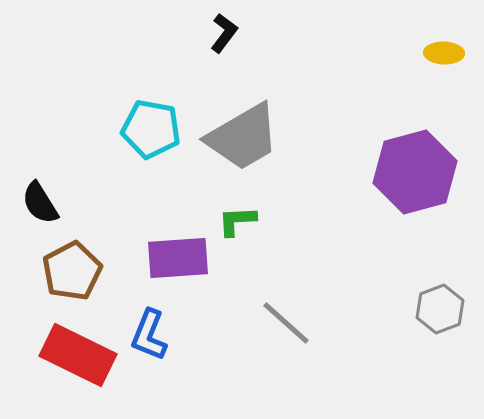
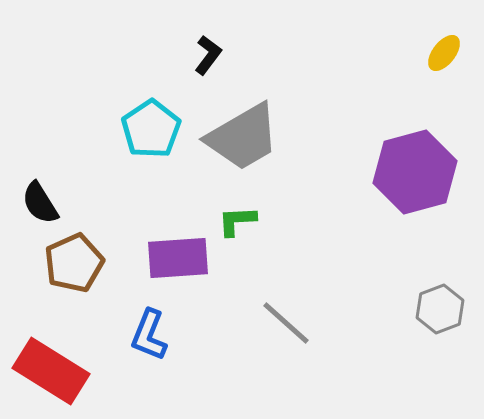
black L-shape: moved 16 px left, 22 px down
yellow ellipse: rotated 54 degrees counterclockwise
cyan pentagon: rotated 28 degrees clockwise
brown pentagon: moved 2 px right, 8 px up; rotated 4 degrees clockwise
red rectangle: moved 27 px left, 16 px down; rotated 6 degrees clockwise
